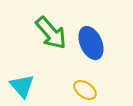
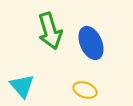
green arrow: moved 1 px left, 2 px up; rotated 24 degrees clockwise
yellow ellipse: rotated 15 degrees counterclockwise
